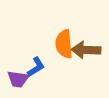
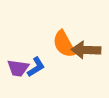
orange semicircle: rotated 24 degrees counterclockwise
purple trapezoid: moved 11 px up
